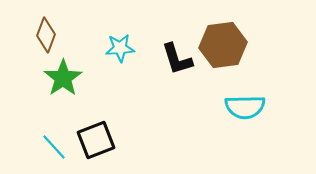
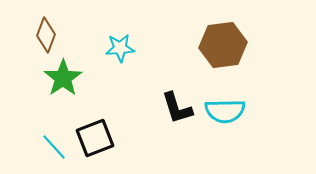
black L-shape: moved 49 px down
cyan semicircle: moved 20 px left, 4 px down
black square: moved 1 px left, 2 px up
